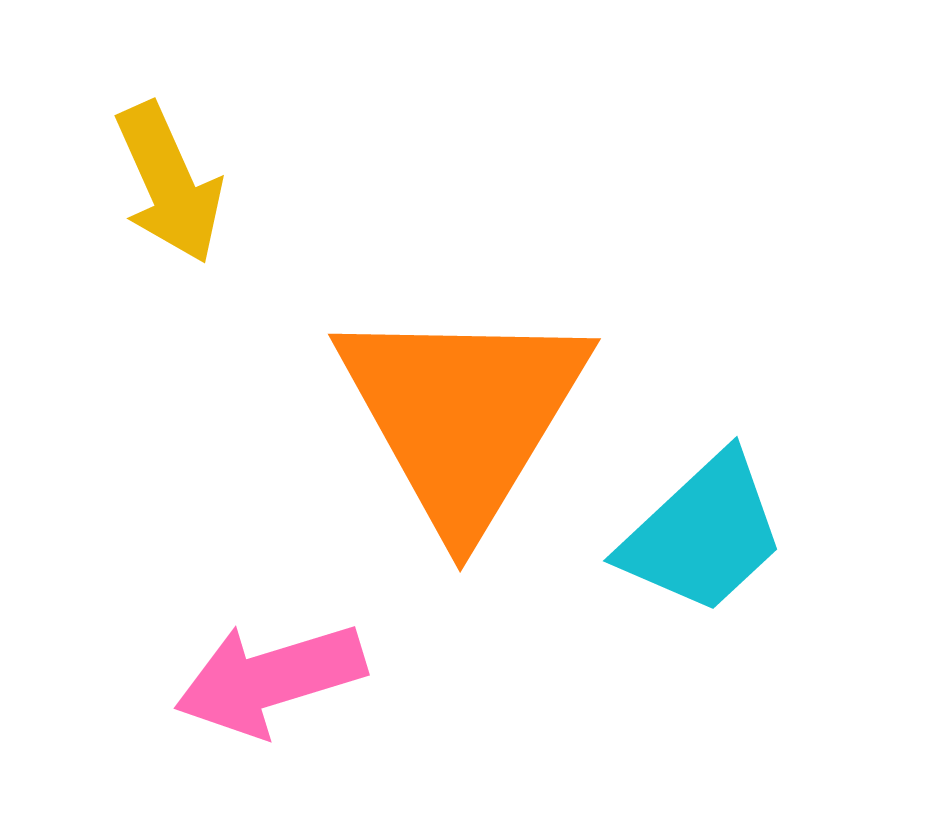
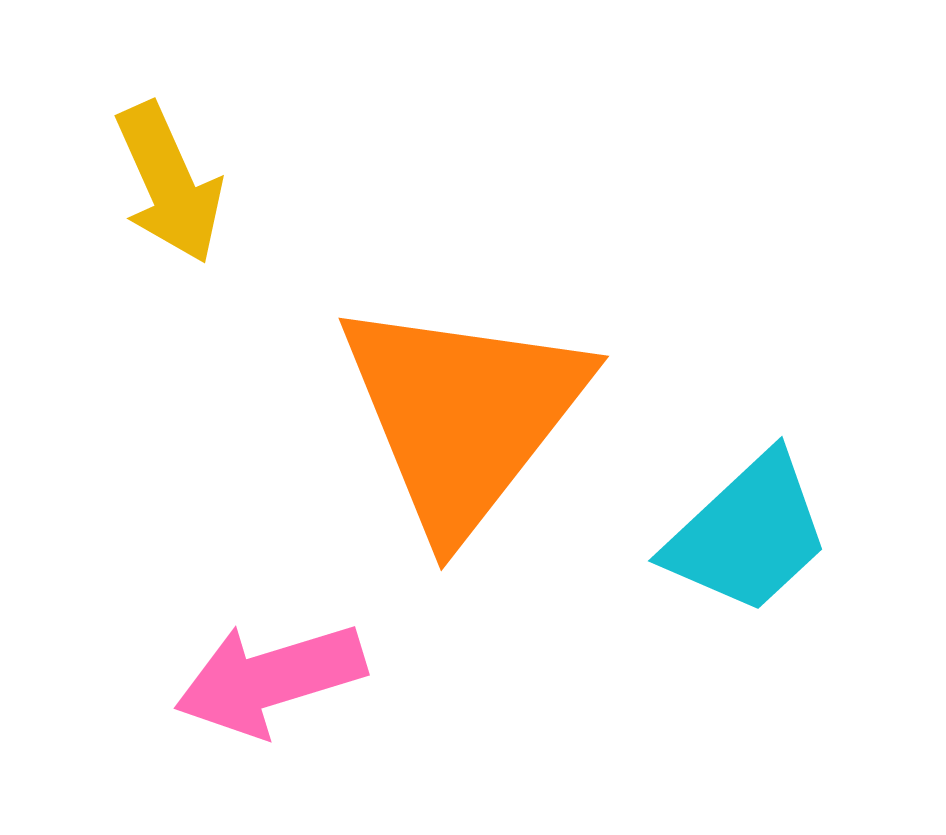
orange triangle: rotated 7 degrees clockwise
cyan trapezoid: moved 45 px right
